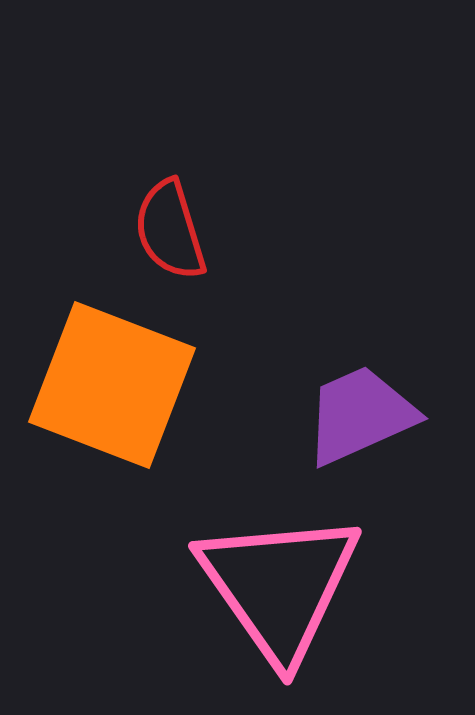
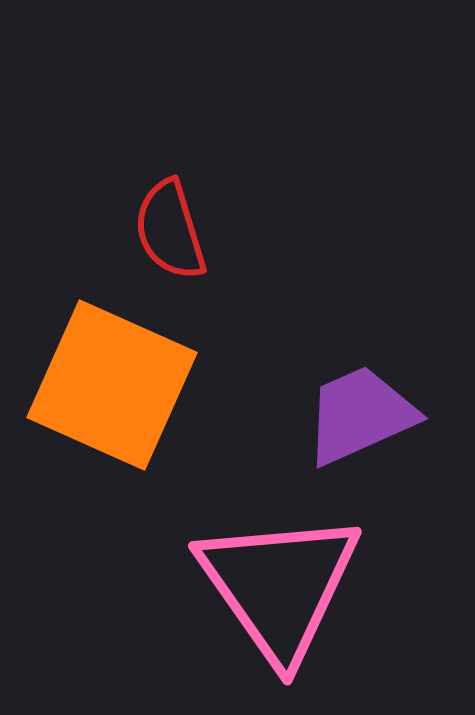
orange square: rotated 3 degrees clockwise
